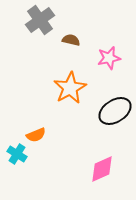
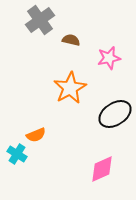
black ellipse: moved 3 px down
